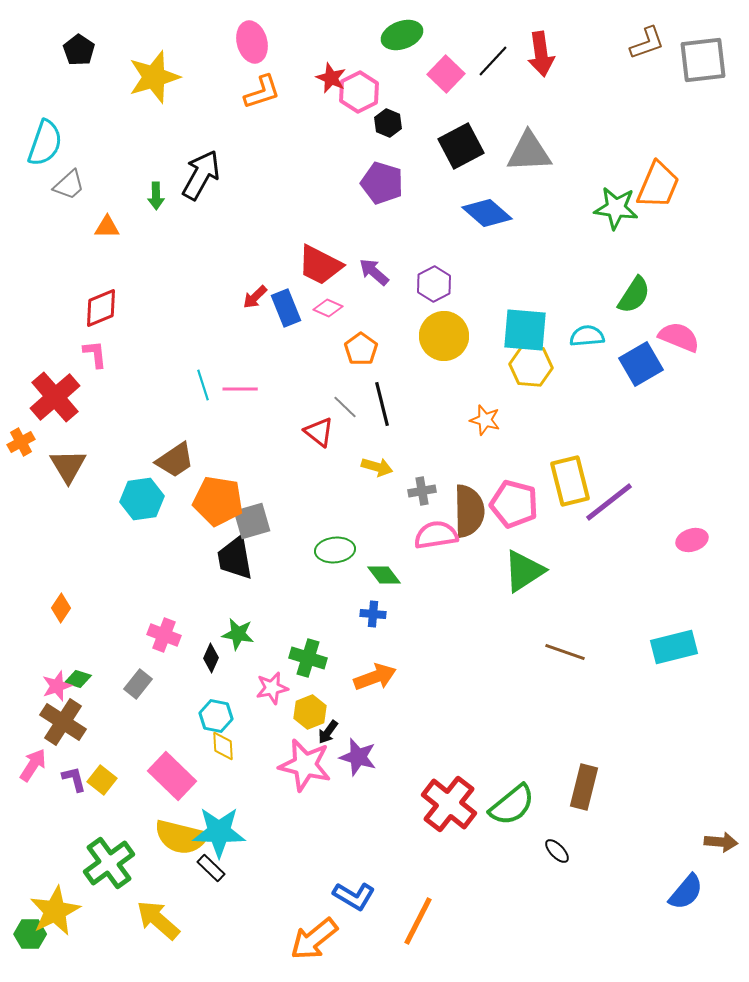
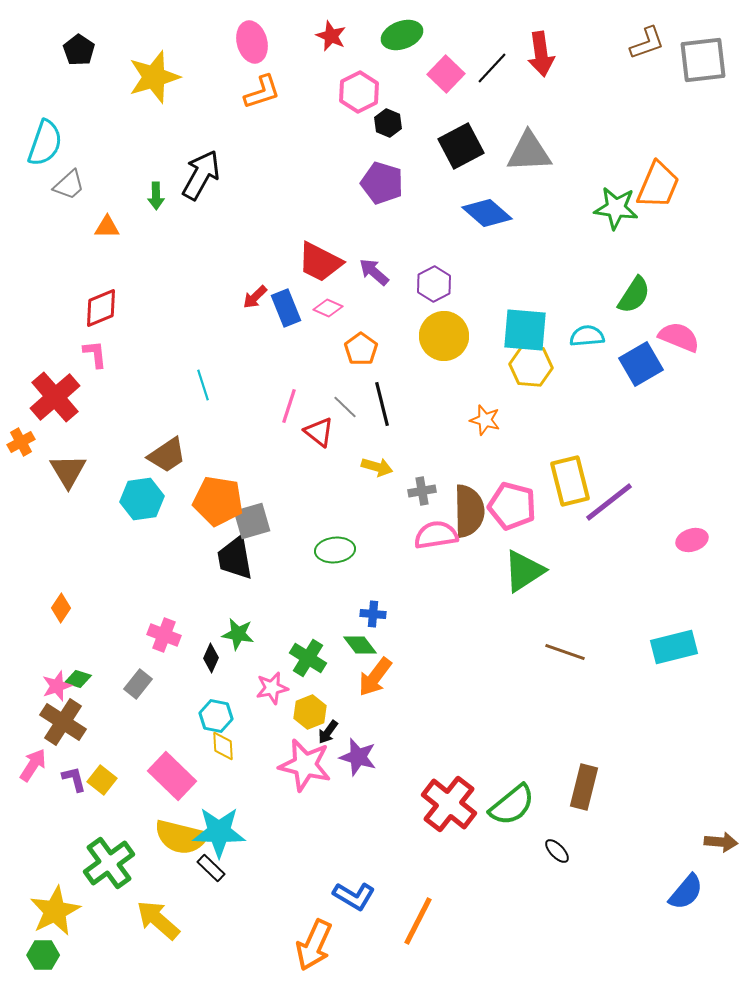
black line at (493, 61): moved 1 px left, 7 px down
red star at (331, 78): moved 42 px up
red trapezoid at (320, 265): moved 3 px up
pink line at (240, 389): moved 49 px right, 17 px down; rotated 72 degrees counterclockwise
brown trapezoid at (175, 460): moved 8 px left, 5 px up
brown triangle at (68, 466): moved 5 px down
pink pentagon at (514, 504): moved 2 px left, 2 px down
green diamond at (384, 575): moved 24 px left, 70 px down
green cross at (308, 658): rotated 15 degrees clockwise
orange arrow at (375, 677): rotated 147 degrees clockwise
green hexagon at (30, 934): moved 13 px right, 21 px down
orange arrow at (314, 939): moved 6 px down; rotated 27 degrees counterclockwise
